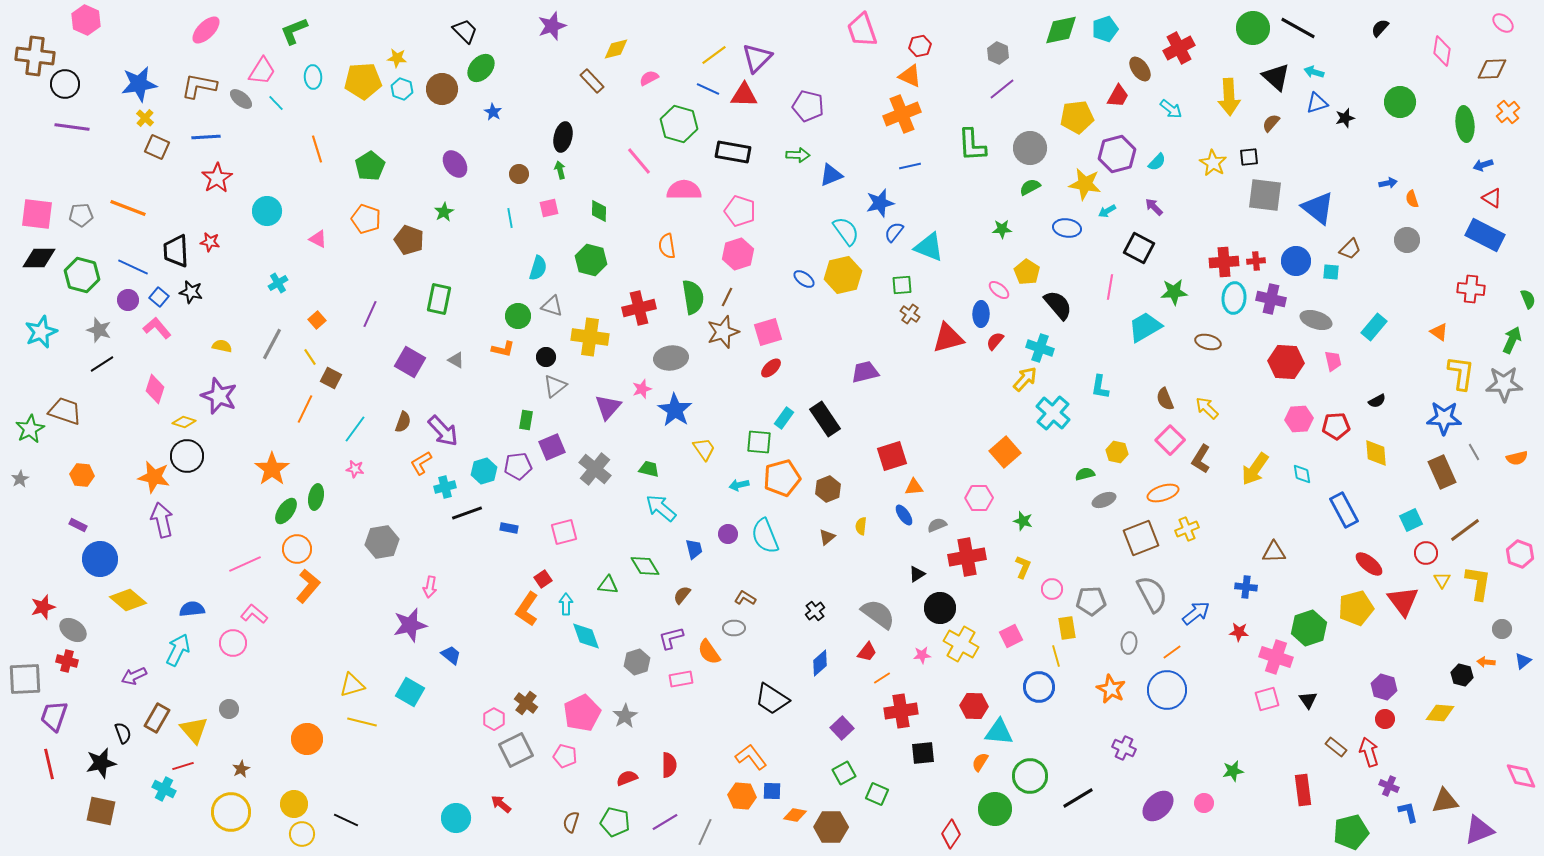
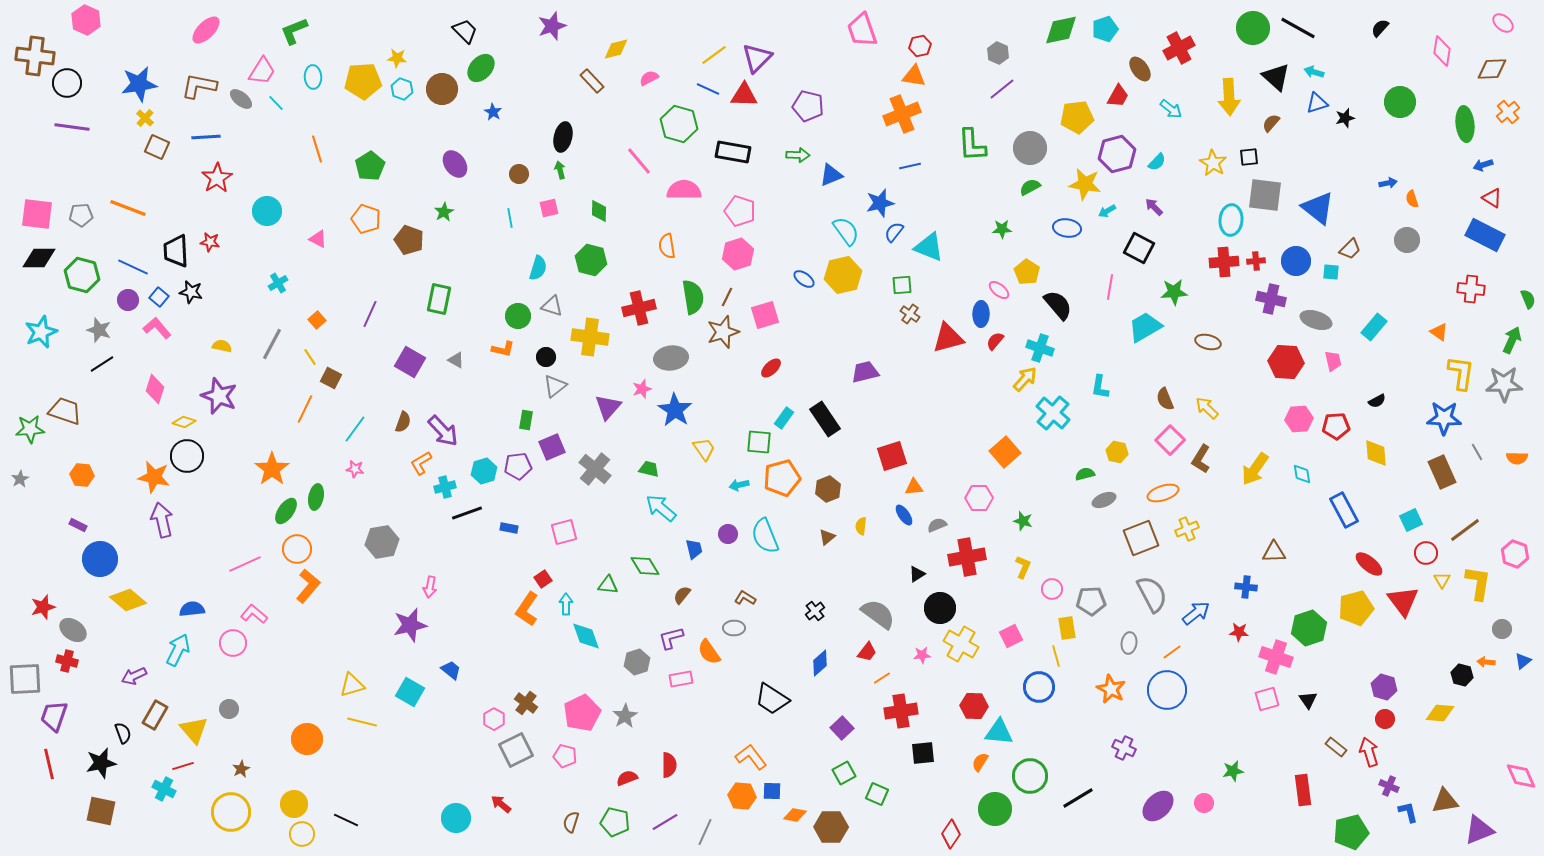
orange triangle at (910, 76): moved 4 px right; rotated 15 degrees counterclockwise
black circle at (65, 84): moved 2 px right, 1 px up
cyan ellipse at (1234, 298): moved 3 px left, 78 px up
pink square at (768, 332): moved 3 px left, 17 px up
green star at (30, 429): rotated 24 degrees clockwise
gray line at (1474, 452): moved 3 px right
orange semicircle at (1517, 458): rotated 15 degrees clockwise
pink hexagon at (1520, 554): moved 5 px left
blue trapezoid at (451, 655): moved 15 px down
brown rectangle at (157, 718): moved 2 px left, 3 px up
